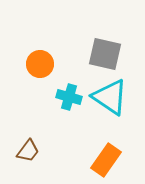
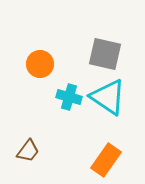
cyan triangle: moved 2 px left
